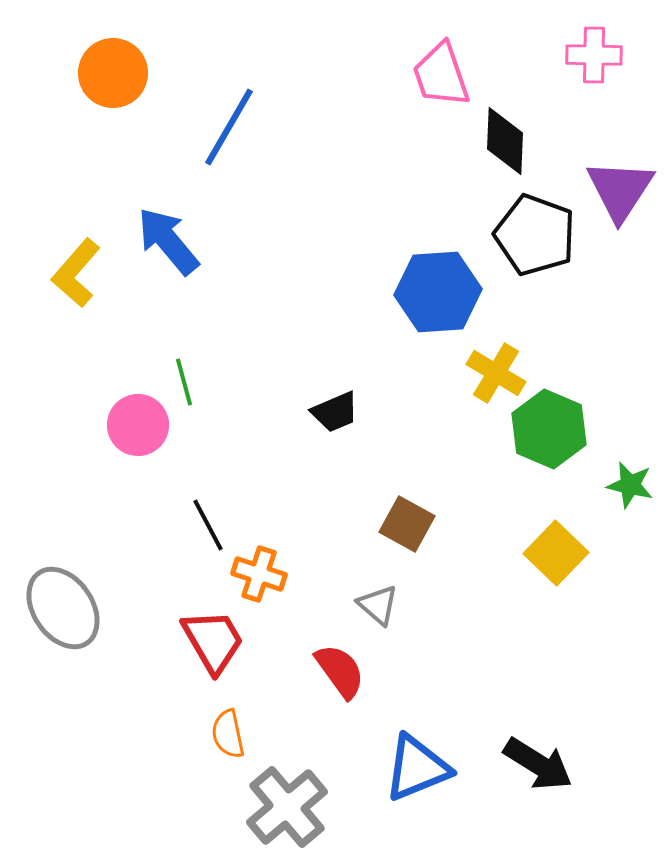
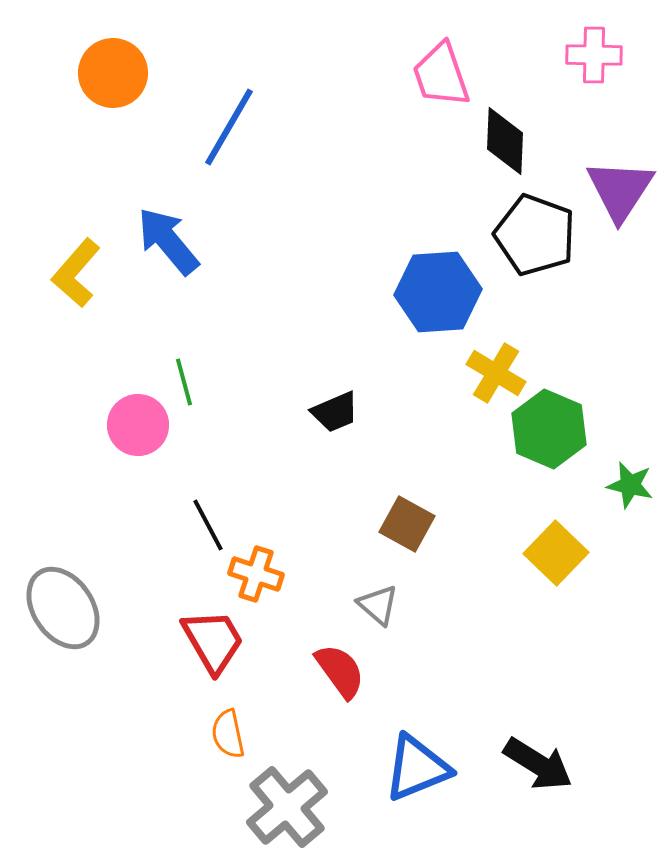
orange cross: moved 3 px left
